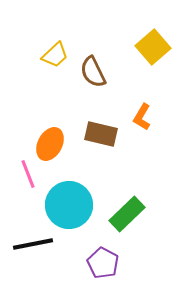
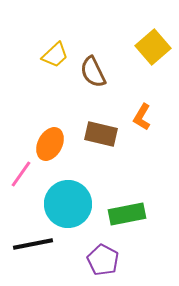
pink line: moved 7 px left; rotated 56 degrees clockwise
cyan circle: moved 1 px left, 1 px up
green rectangle: rotated 33 degrees clockwise
purple pentagon: moved 3 px up
